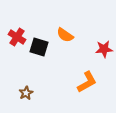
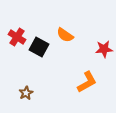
black square: rotated 12 degrees clockwise
